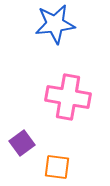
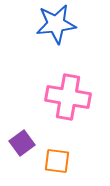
blue star: moved 1 px right
orange square: moved 6 px up
